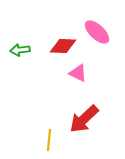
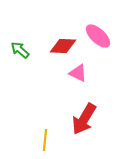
pink ellipse: moved 1 px right, 4 px down
green arrow: rotated 48 degrees clockwise
red arrow: rotated 16 degrees counterclockwise
yellow line: moved 4 px left
